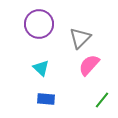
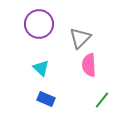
pink semicircle: rotated 45 degrees counterclockwise
blue rectangle: rotated 18 degrees clockwise
